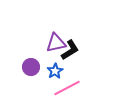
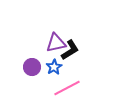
purple circle: moved 1 px right
blue star: moved 1 px left, 4 px up
